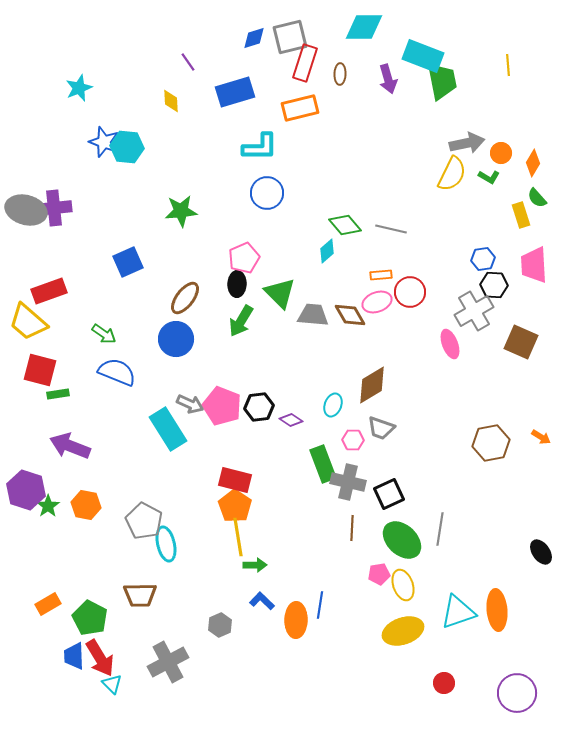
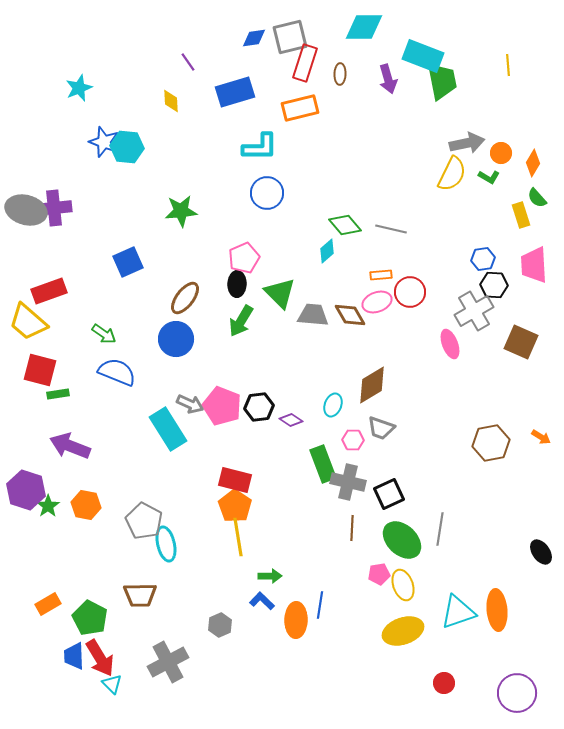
blue diamond at (254, 38): rotated 10 degrees clockwise
green arrow at (255, 565): moved 15 px right, 11 px down
